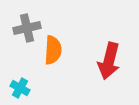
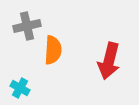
gray cross: moved 2 px up
